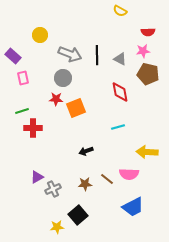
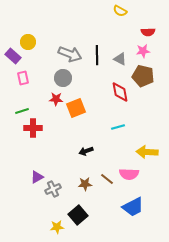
yellow circle: moved 12 px left, 7 px down
brown pentagon: moved 5 px left, 2 px down
